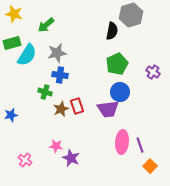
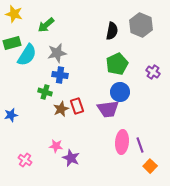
gray hexagon: moved 10 px right, 10 px down; rotated 20 degrees counterclockwise
